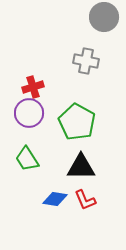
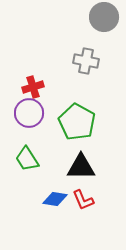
red L-shape: moved 2 px left
